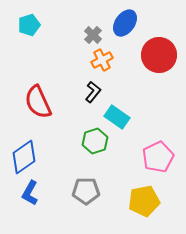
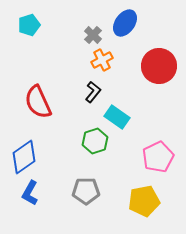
red circle: moved 11 px down
